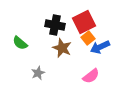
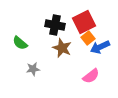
gray star: moved 5 px left, 4 px up; rotated 16 degrees clockwise
